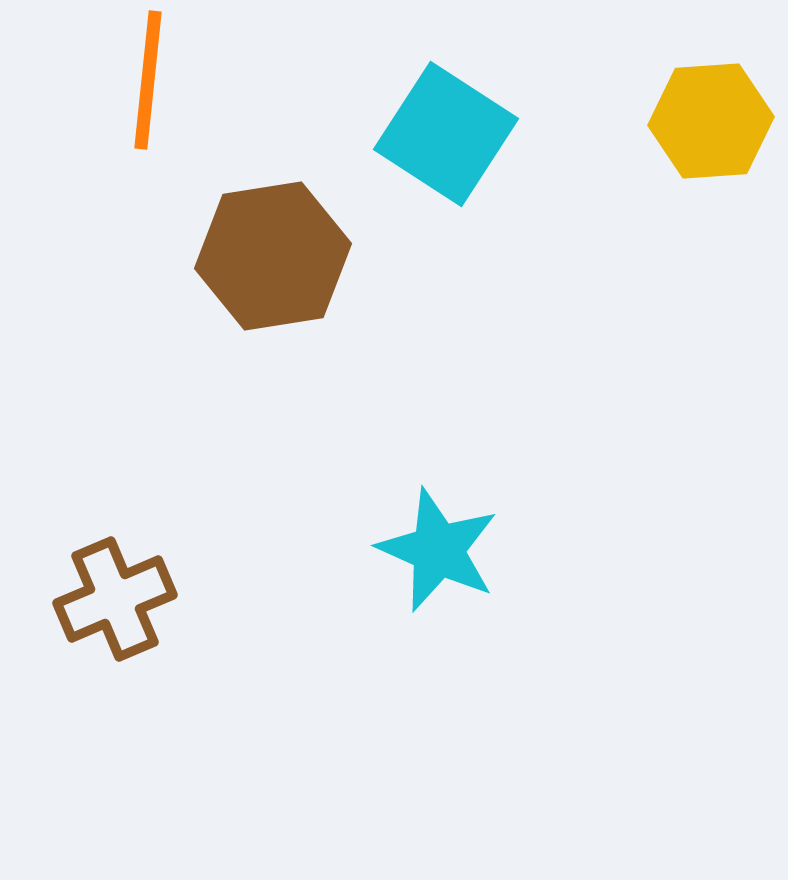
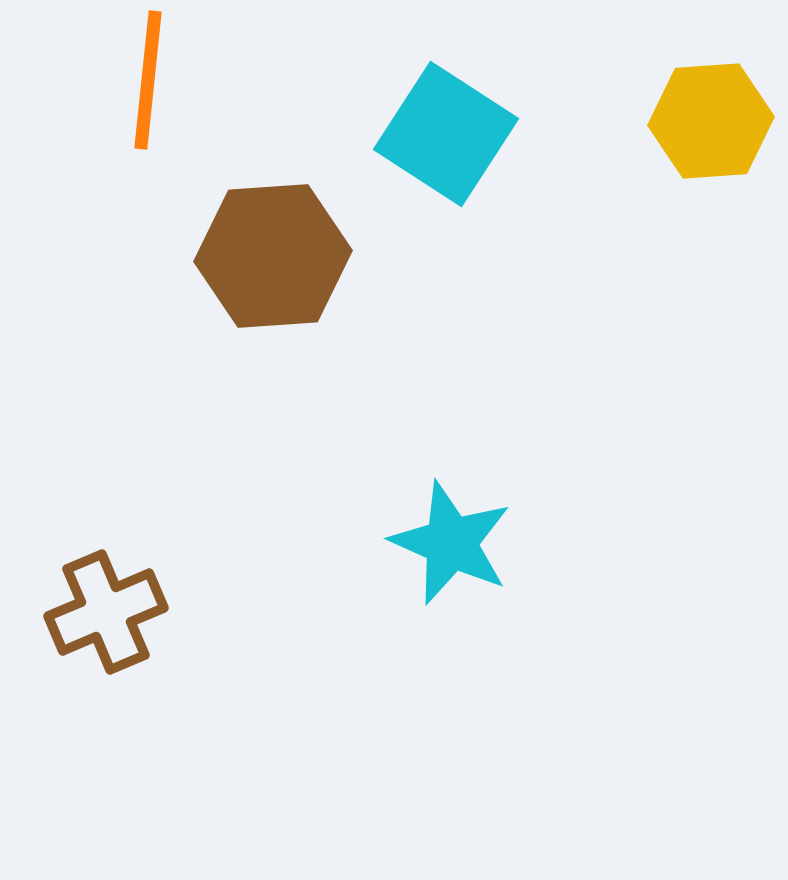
brown hexagon: rotated 5 degrees clockwise
cyan star: moved 13 px right, 7 px up
brown cross: moved 9 px left, 13 px down
